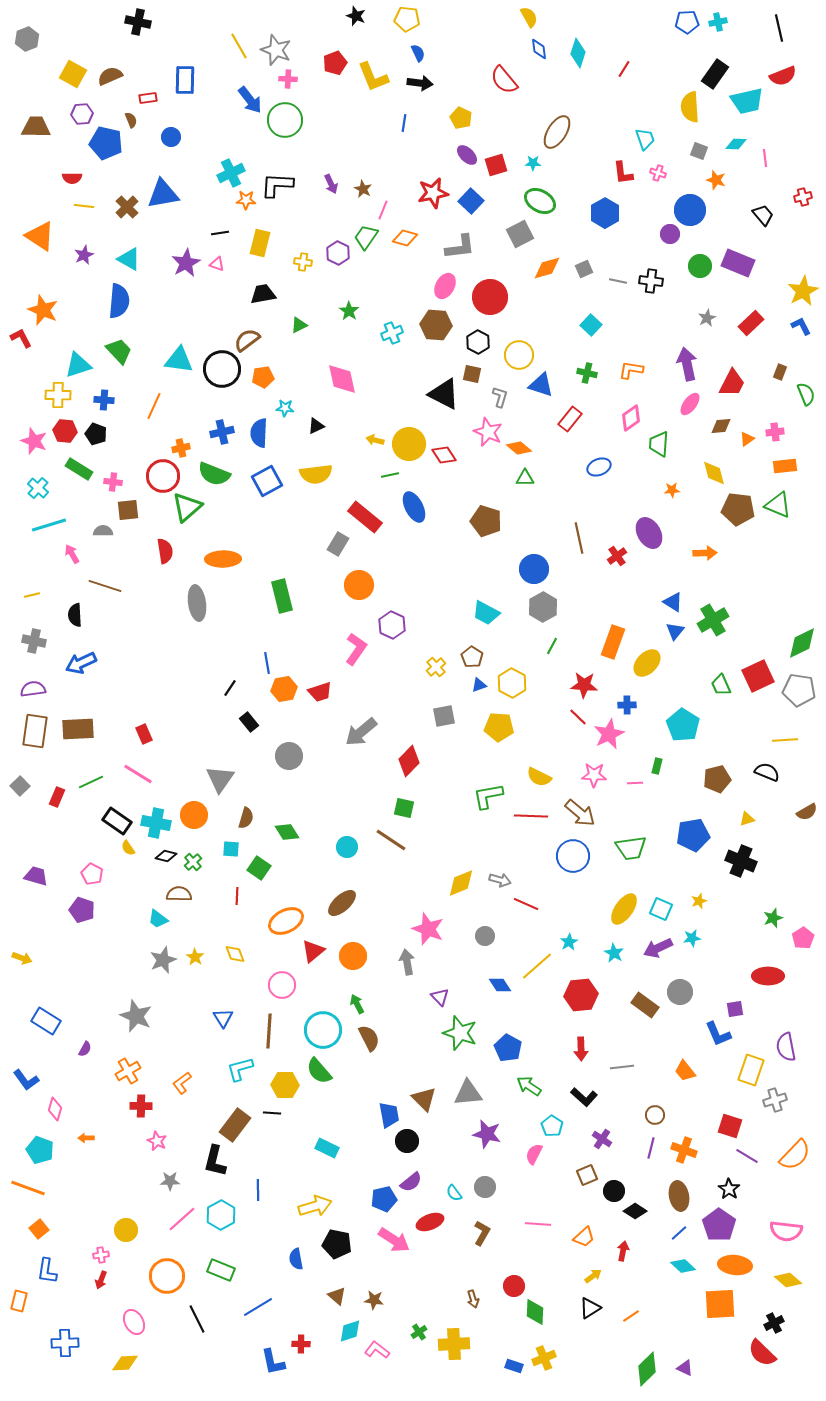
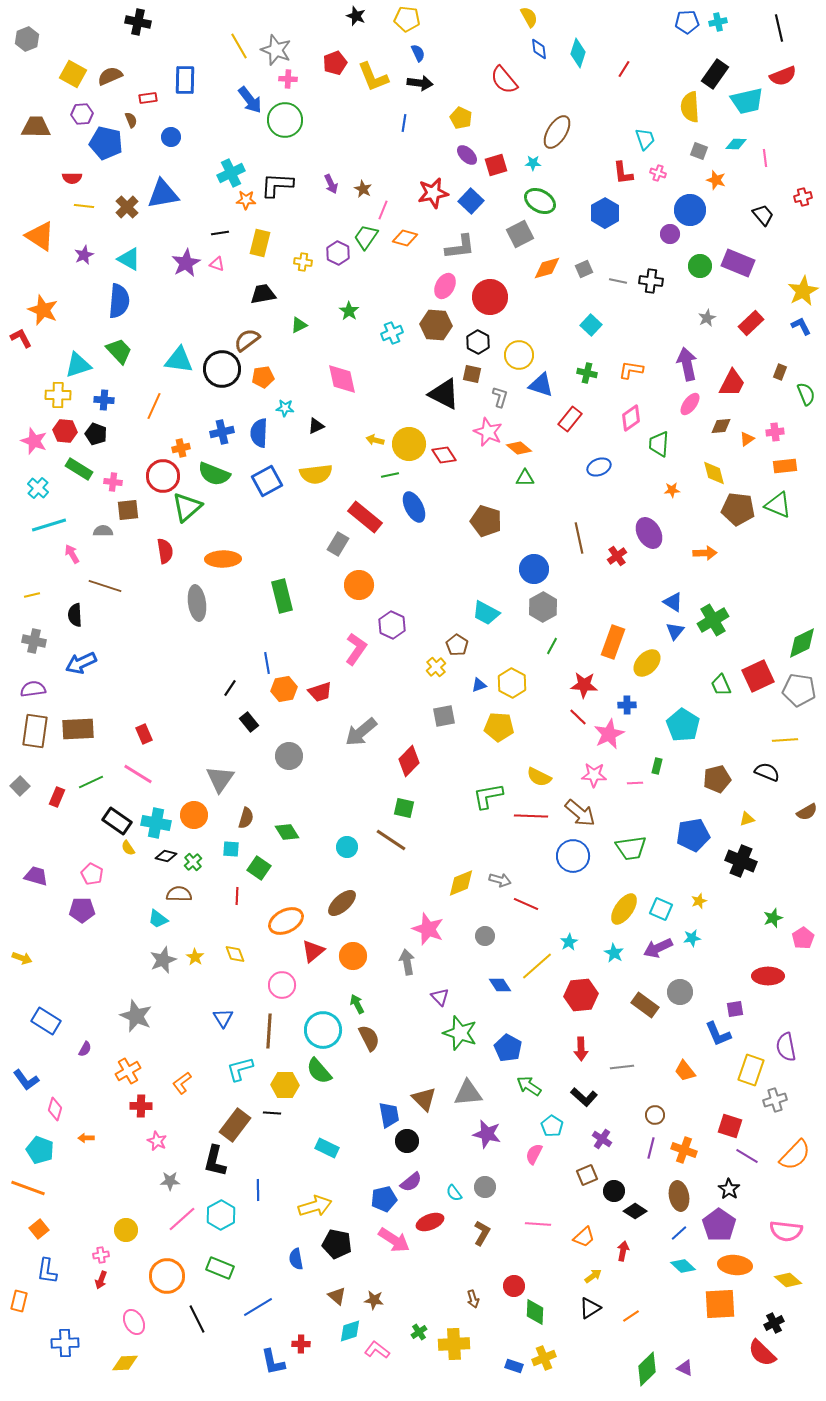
brown pentagon at (472, 657): moved 15 px left, 12 px up
purple pentagon at (82, 910): rotated 20 degrees counterclockwise
green rectangle at (221, 1270): moved 1 px left, 2 px up
